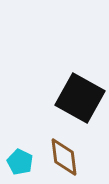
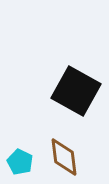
black square: moved 4 px left, 7 px up
